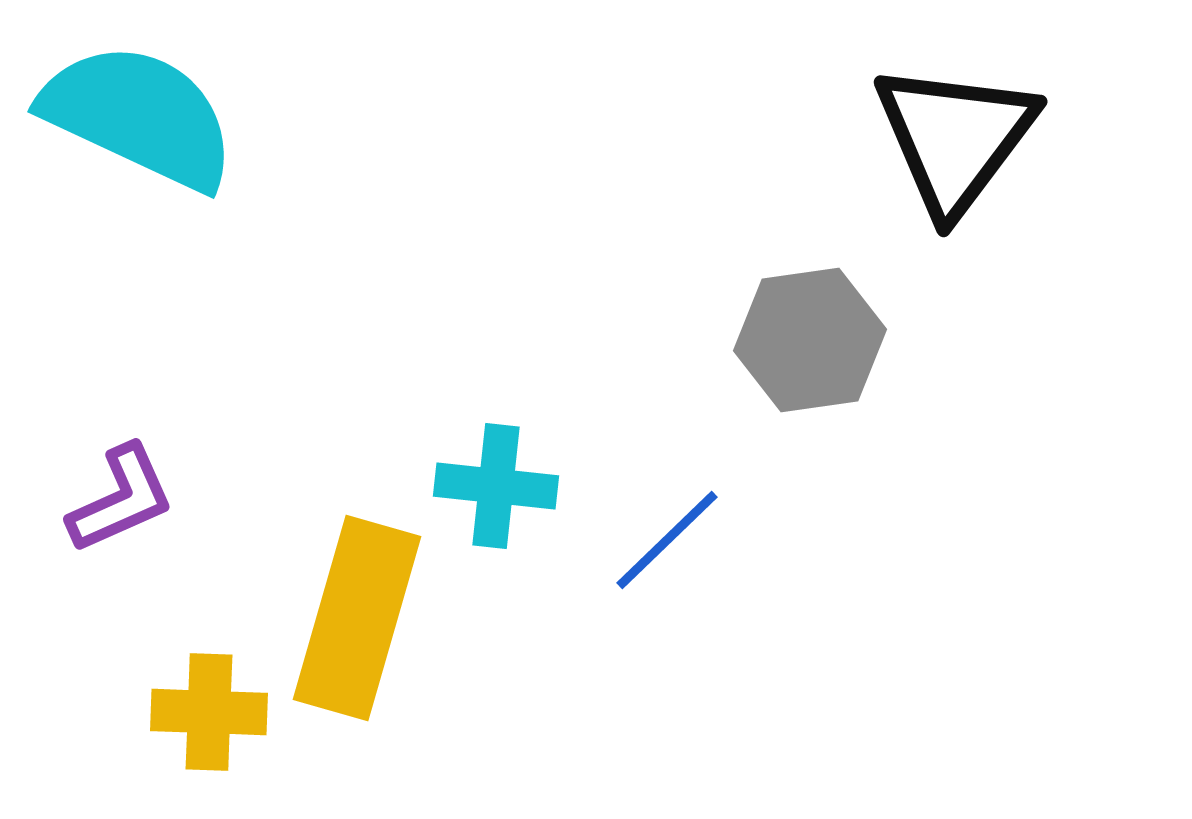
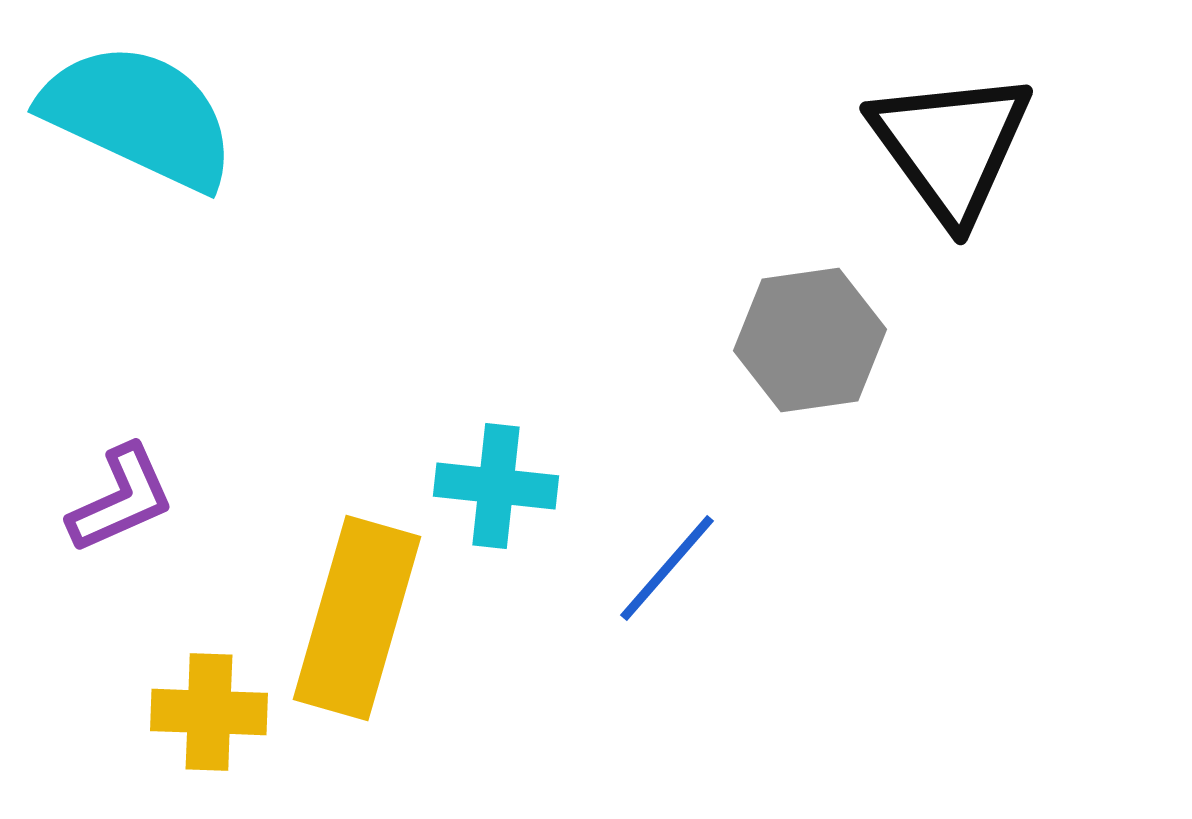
black triangle: moved 4 px left, 8 px down; rotated 13 degrees counterclockwise
blue line: moved 28 px down; rotated 5 degrees counterclockwise
